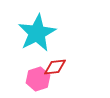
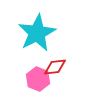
pink hexagon: rotated 20 degrees counterclockwise
